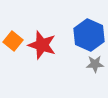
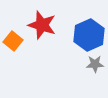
blue hexagon: rotated 12 degrees clockwise
red star: moved 20 px up
